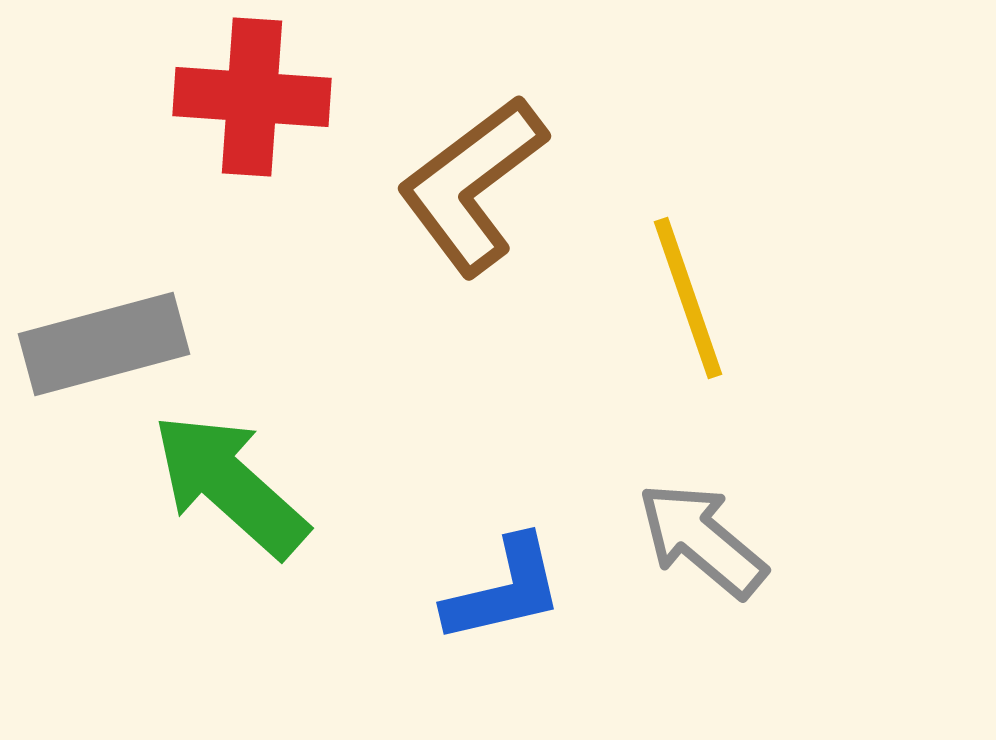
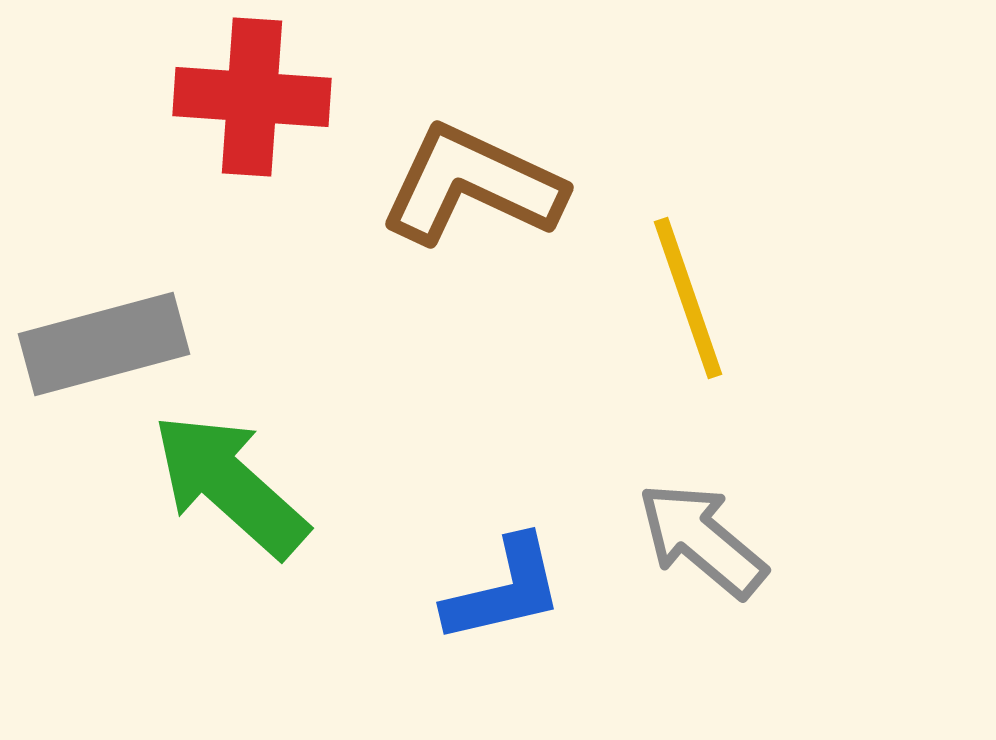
brown L-shape: rotated 62 degrees clockwise
